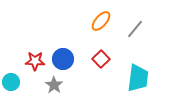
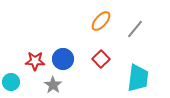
gray star: moved 1 px left
